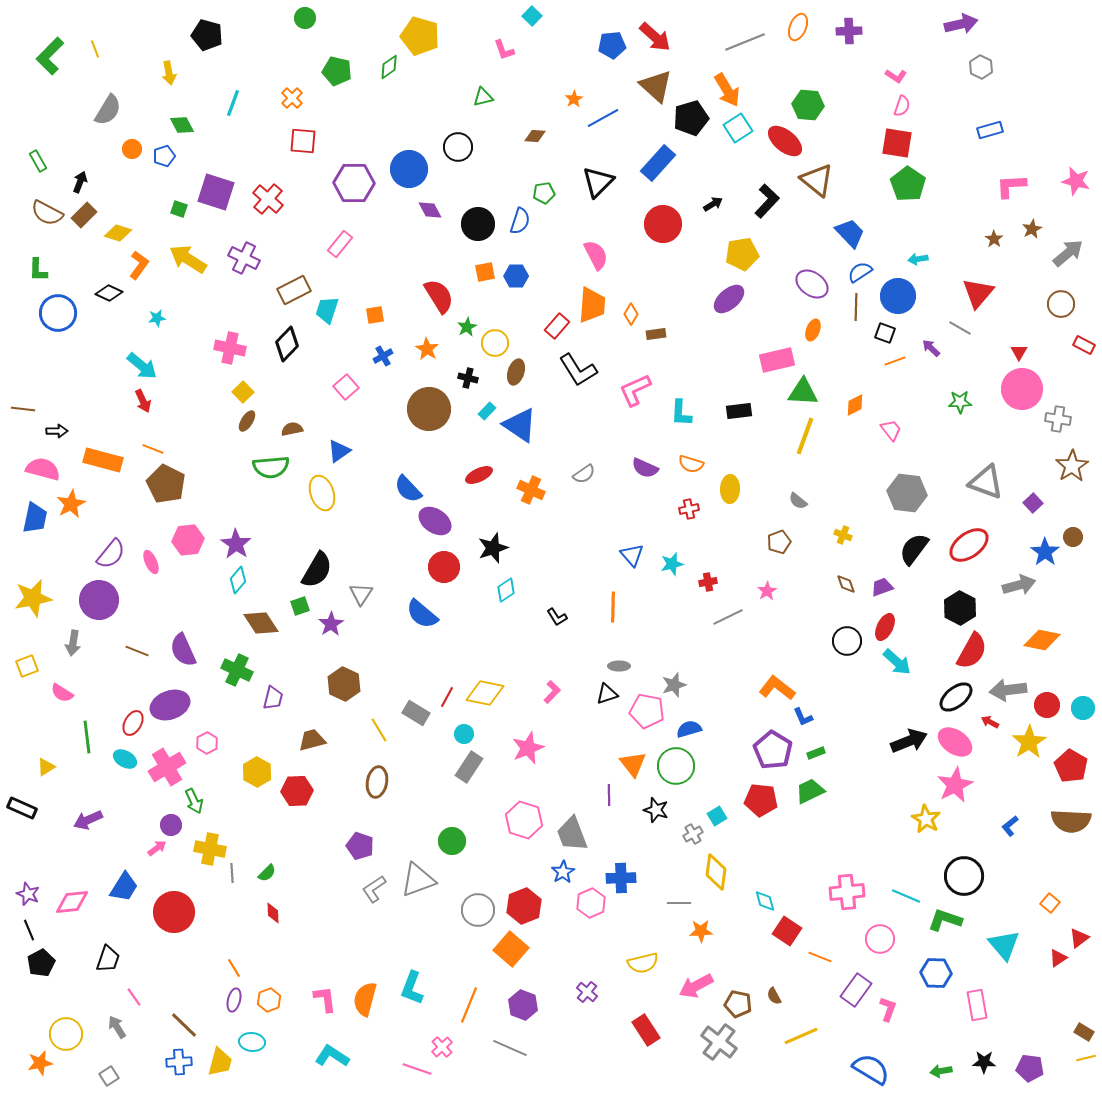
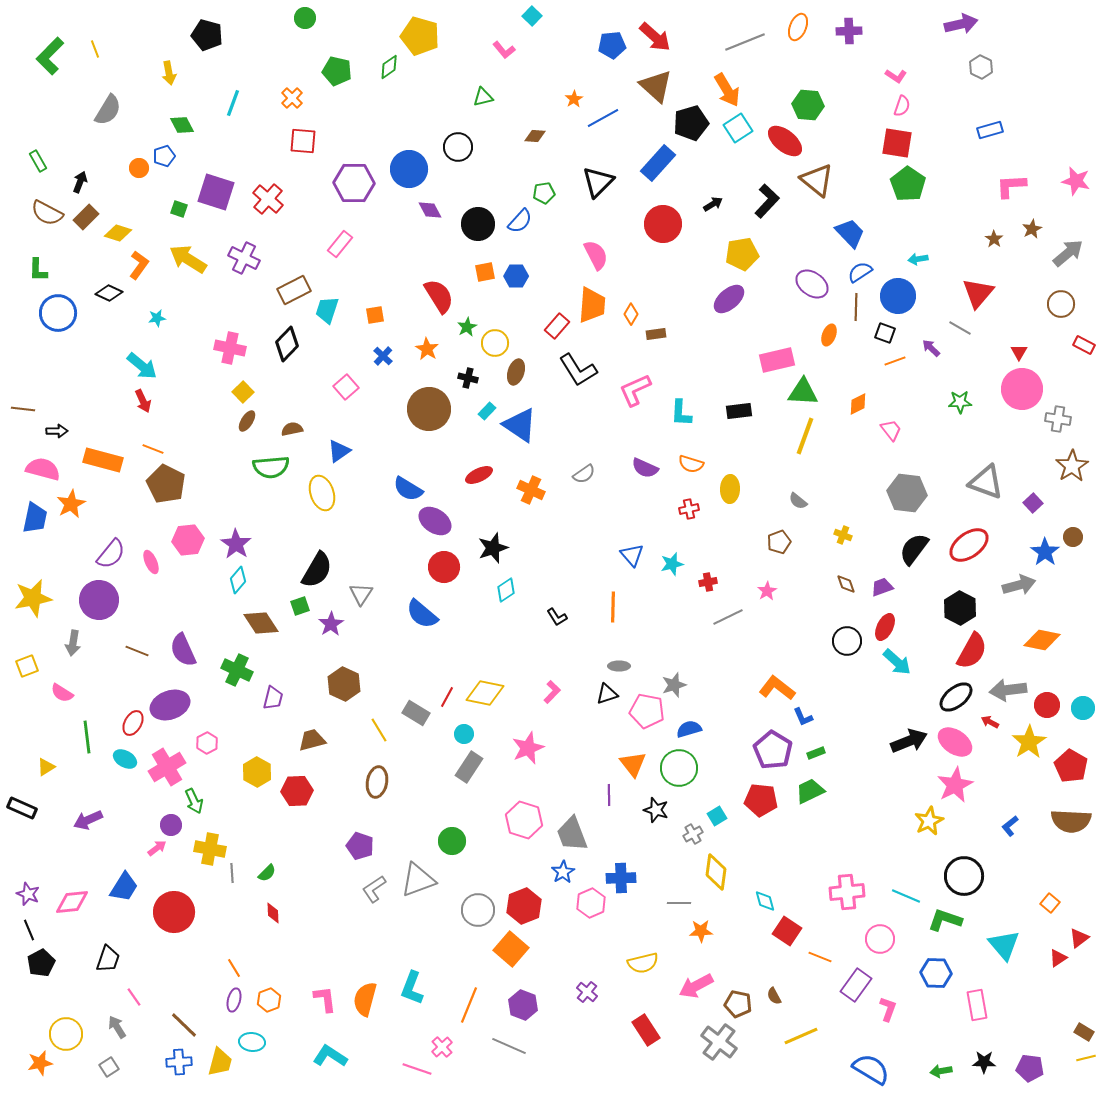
pink L-shape at (504, 50): rotated 20 degrees counterclockwise
black pentagon at (691, 118): moved 5 px down
orange circle at (132, 149): moved 7 px right, 19 px down
brown rectangle at (84, 215): moved 2 px right, 2 px down
blue semicircle at (520, 221): rotated 24 degrees clockwise
orange ellipse at (813, 330): moved 16 px right, 5 px down
blue cross at (383, 356): rotated 18 degrees counterclockwise
orange diamond at (855, 405): moved 3 px right, 1 px up
blue semicircle at (408, 489): rotated 16 degrees counterclockwise
green circle at (676, 766): moved 3 px right, 2 px down
yellow star at (926, 819): moved 3 px right, 2 px down; rotated 16 degrees clockwise
purple rectangle at (856, 990): moved 5 px up
gray line at (510, 1048): moved 1 px left, 2 px up
cyan L-shape at (332, 1056): moved 2 px left
gray square at (109, 1076): moved 9 px up
